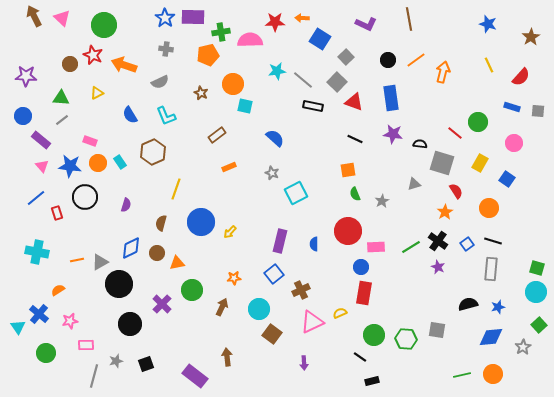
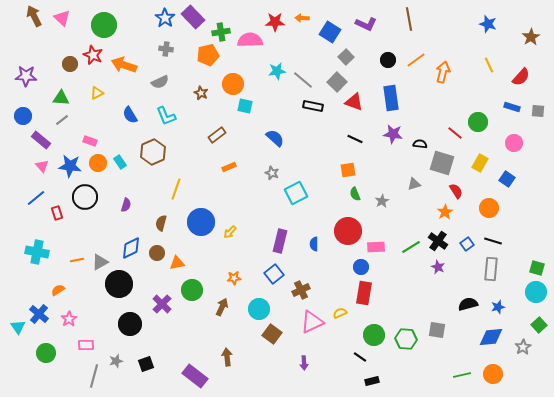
purple rectangle at (193, 17): rotated 45 degrees clockwise
blue square at (320, 39): moved 10 px right, 7 px up
pink star at (70, 321): moved 1 px left, 2 px up; rotated 21 degrees counterclockwise
